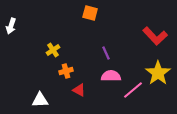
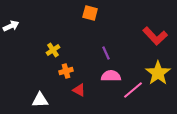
white arrow: rotated 133 degrees counterclockwise
